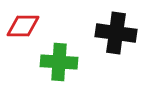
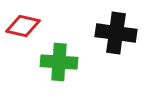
red diamond: rotated 12 degrees clockwise
